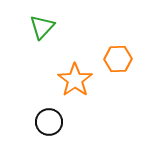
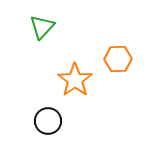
black circle: moved 1 px left, 1 px up
